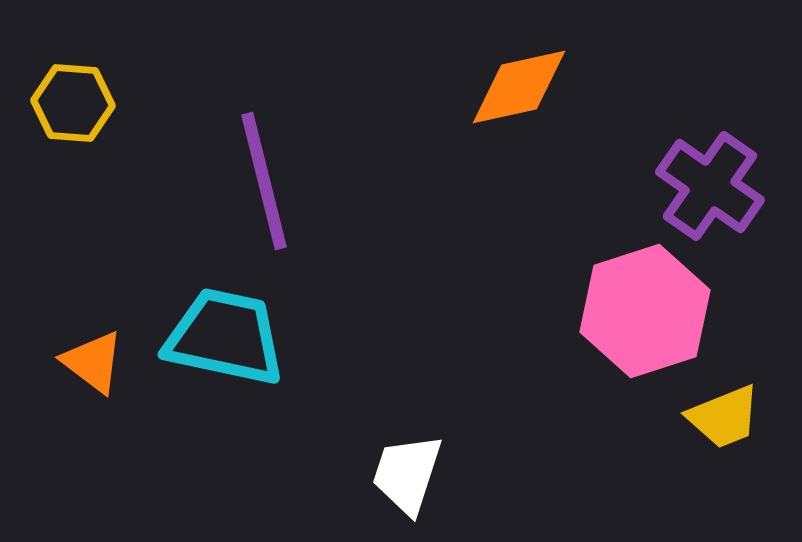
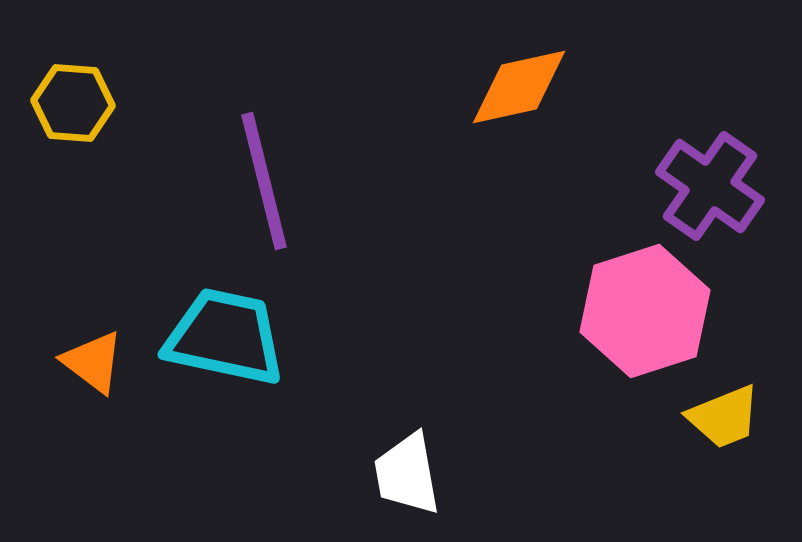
white trapezoid: rotated 28 degrees counterclockwise
